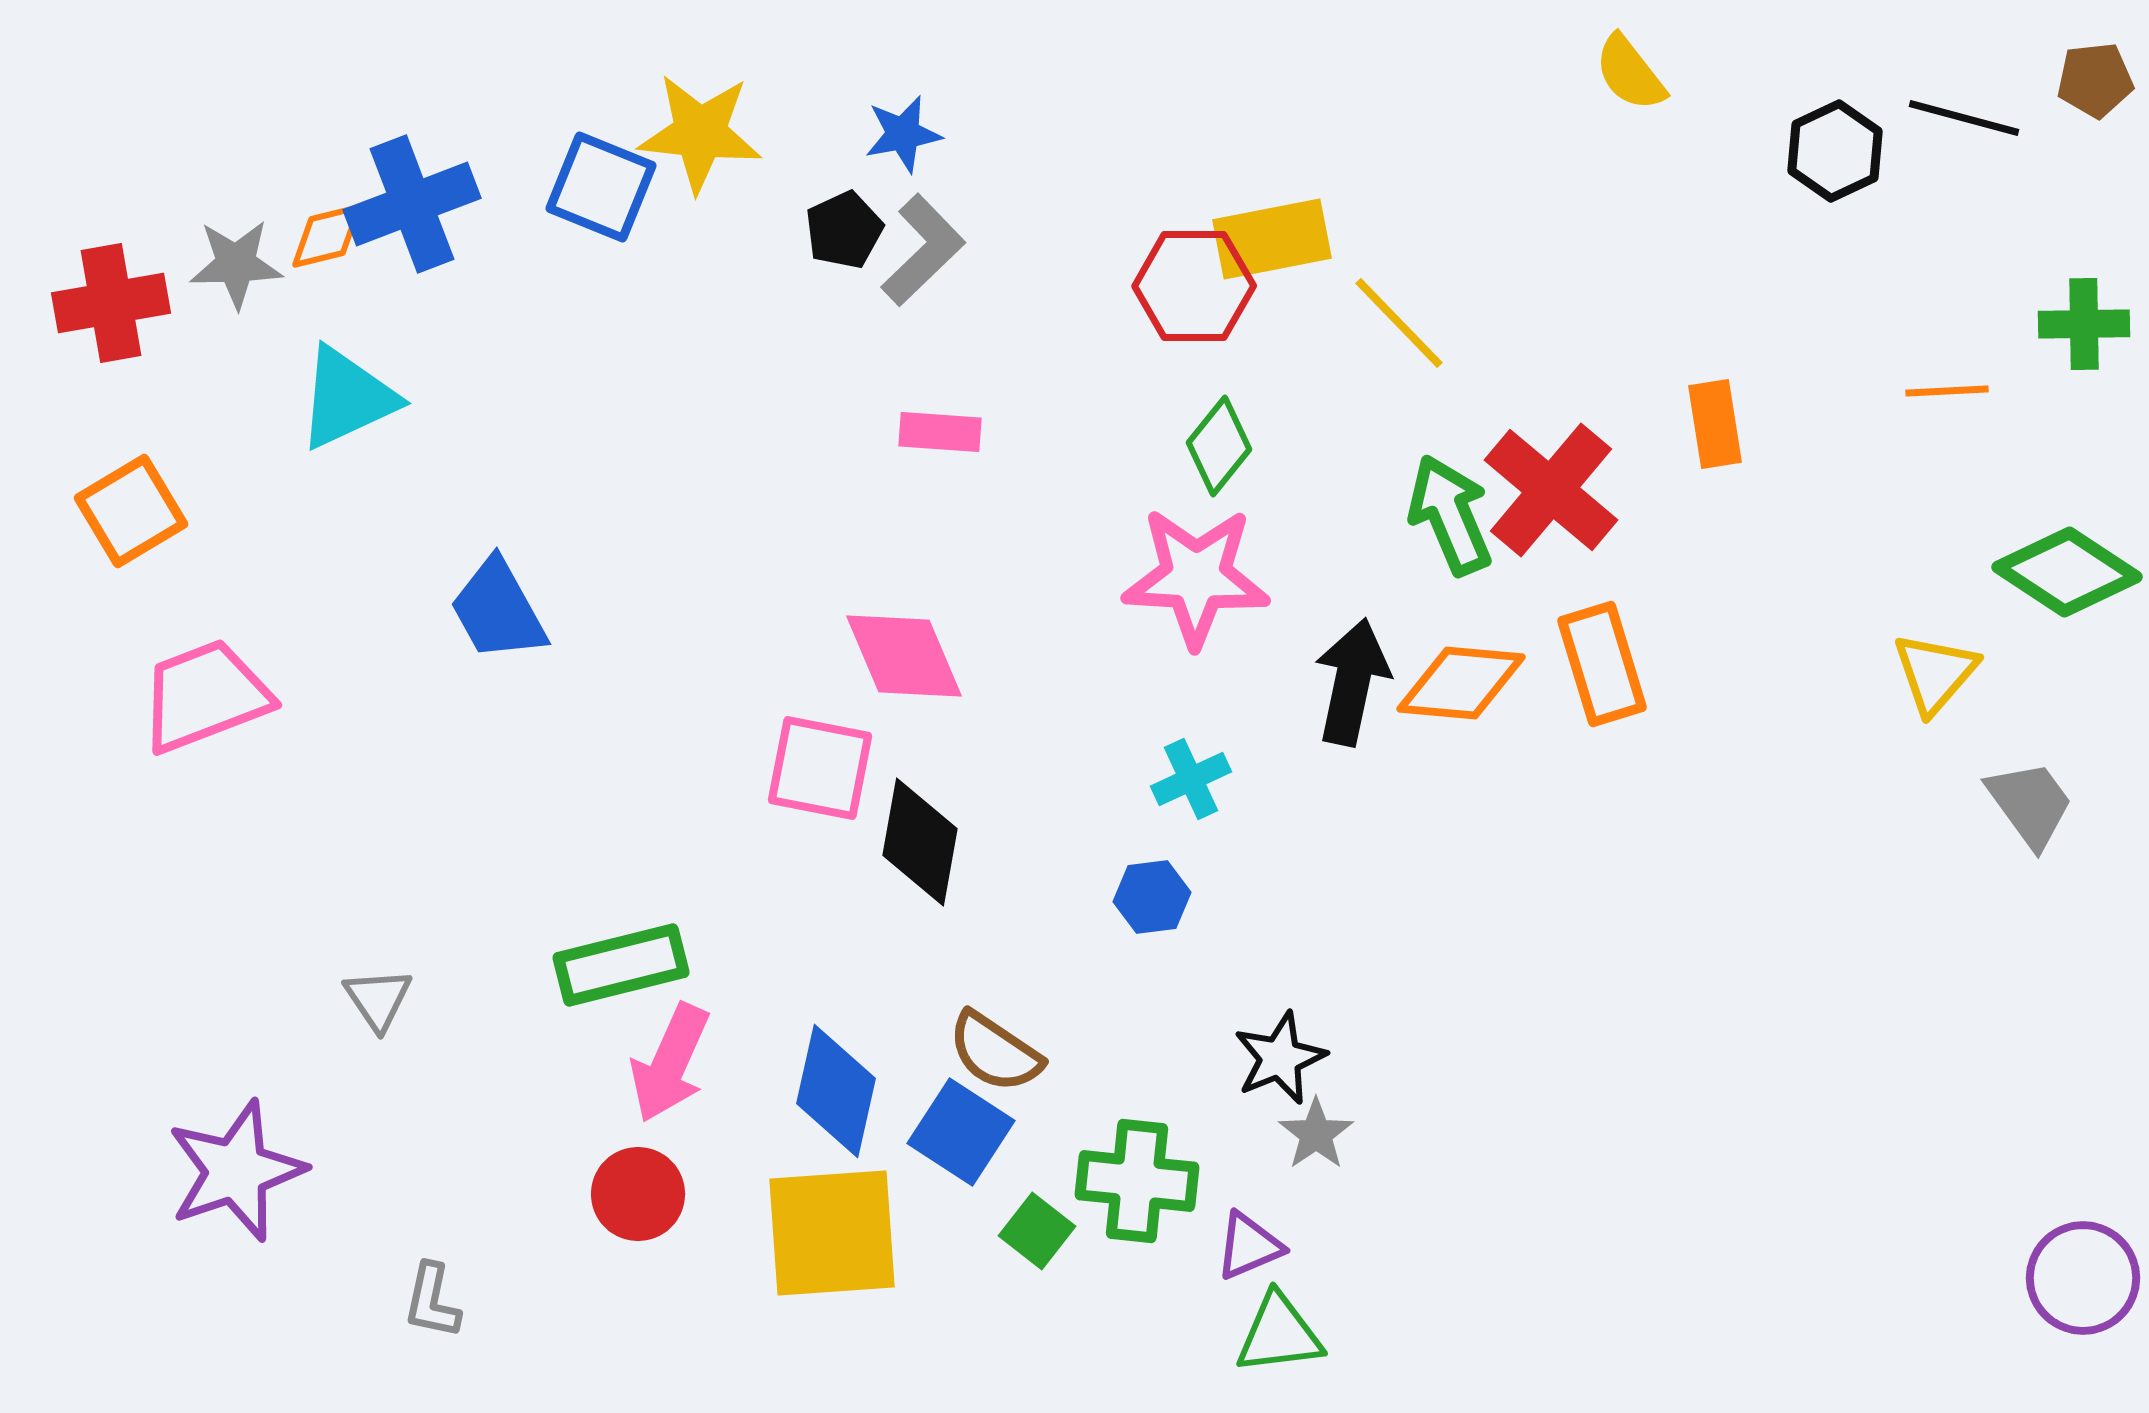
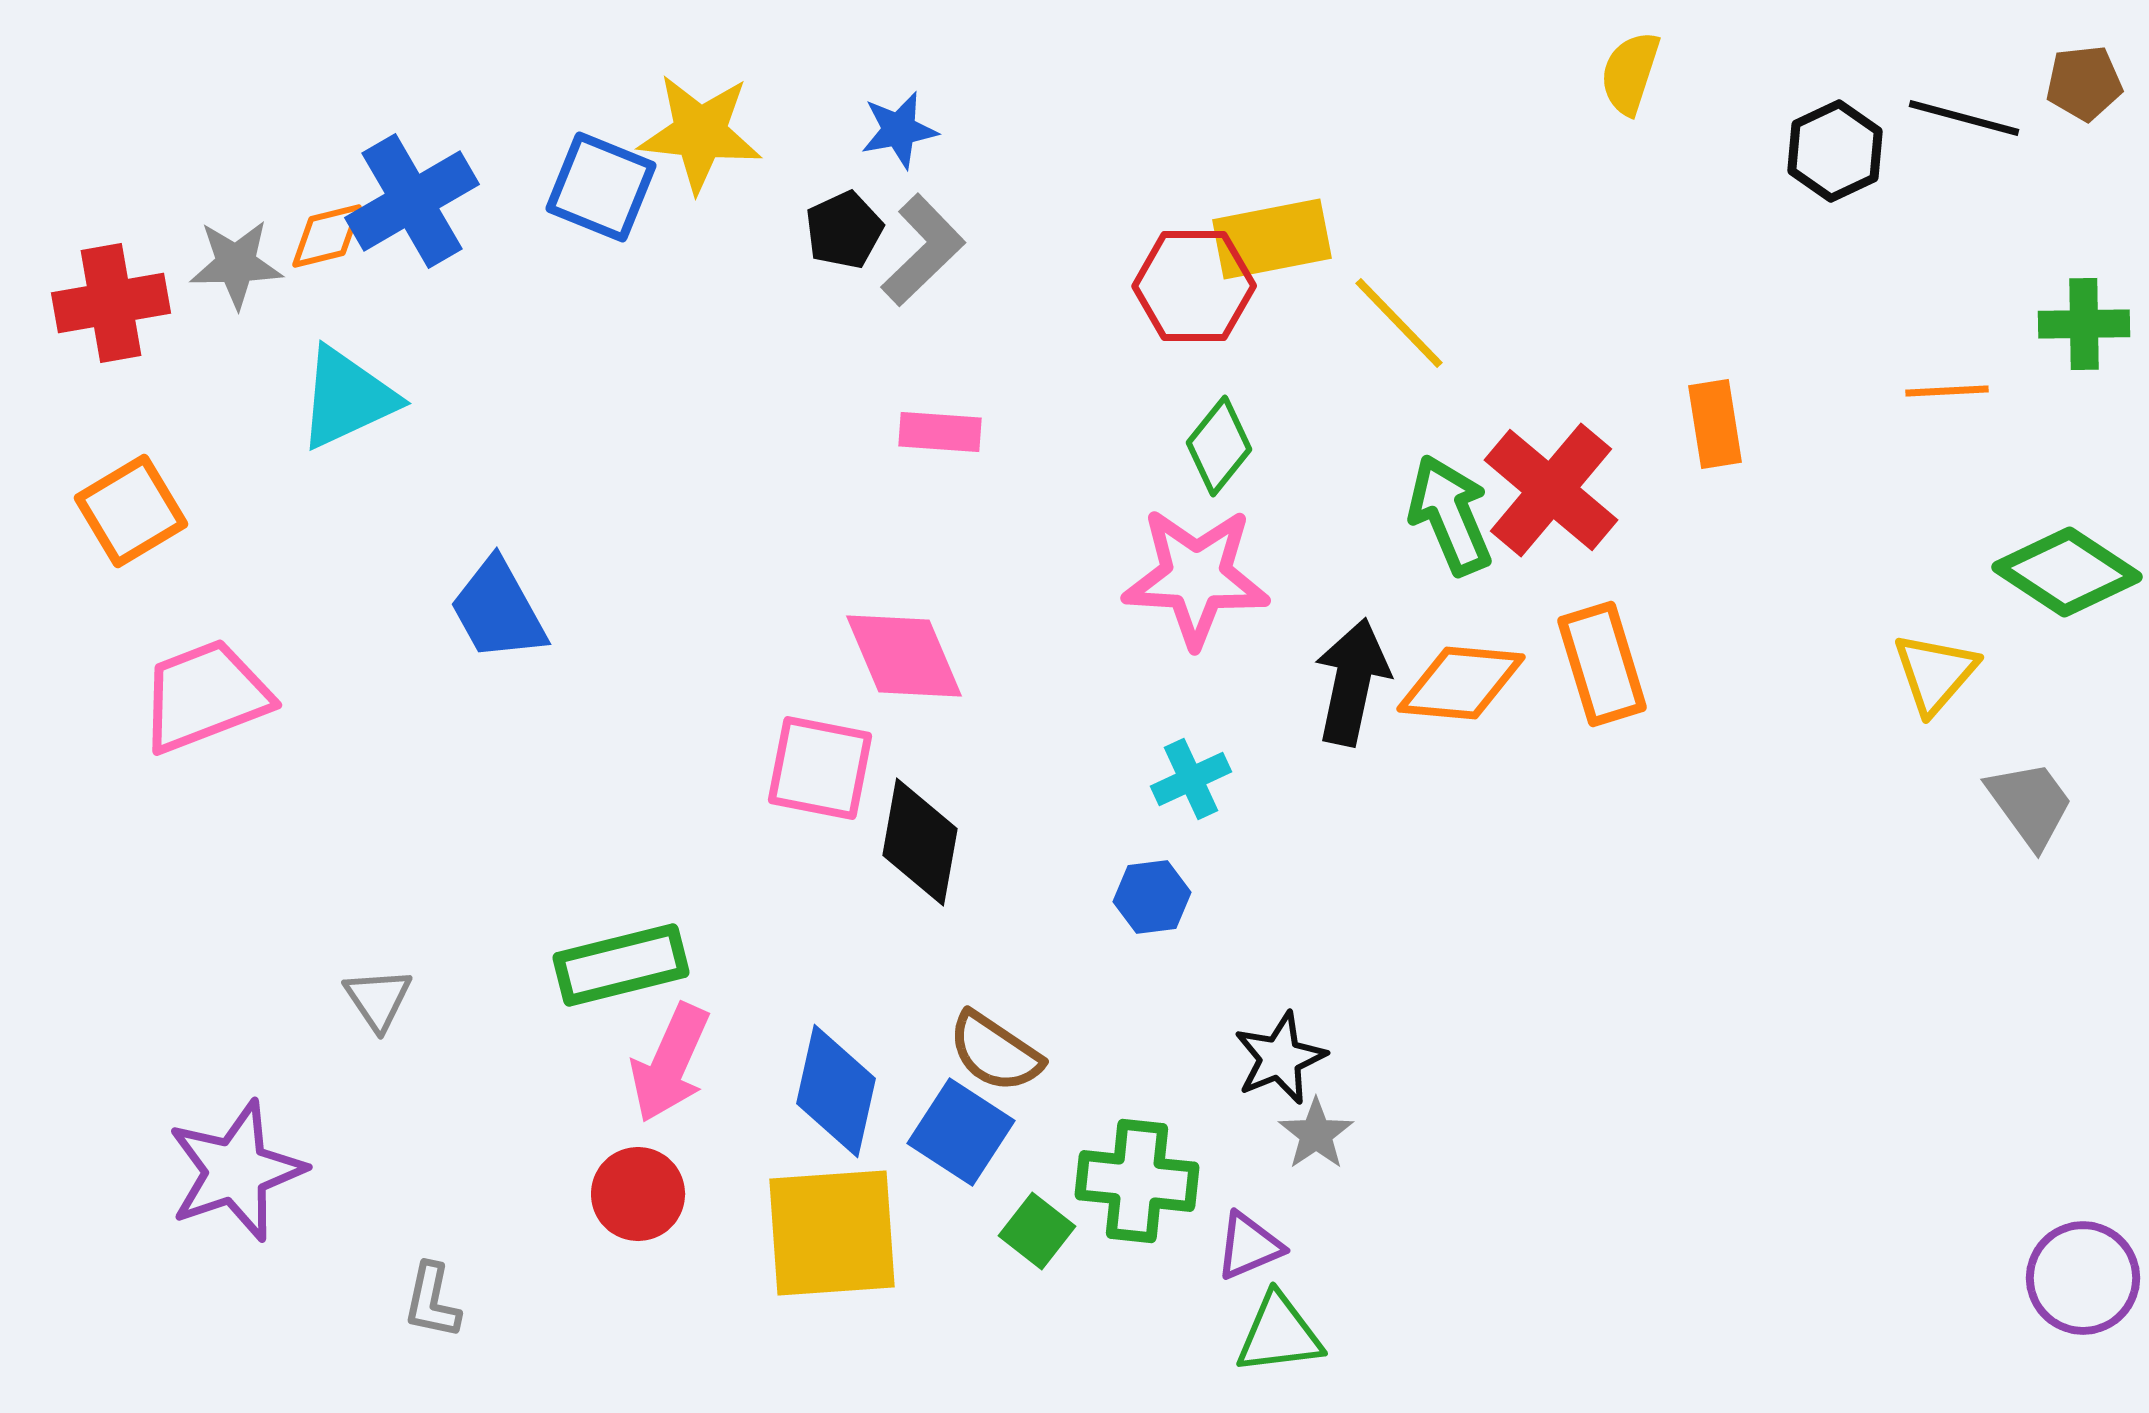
yellow semicircle at (1630, 73): rotated 56 degrees clockwise
brown pentagon at (2095, 80): moved 11 px left, 3 px down
blue star at (903, 134): moved 4 px left, 4 px up
blue cross at (412, 204): moved 3 px up; rotated 9 degrees counterclockwise
